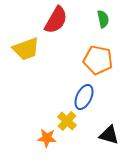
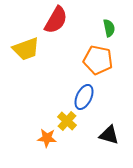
green semicircle: moved 6 px right, 9 px down
